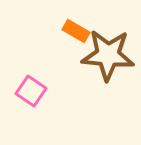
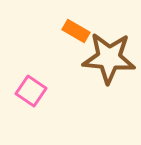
brown star: moved 1 px right, 3 px down
